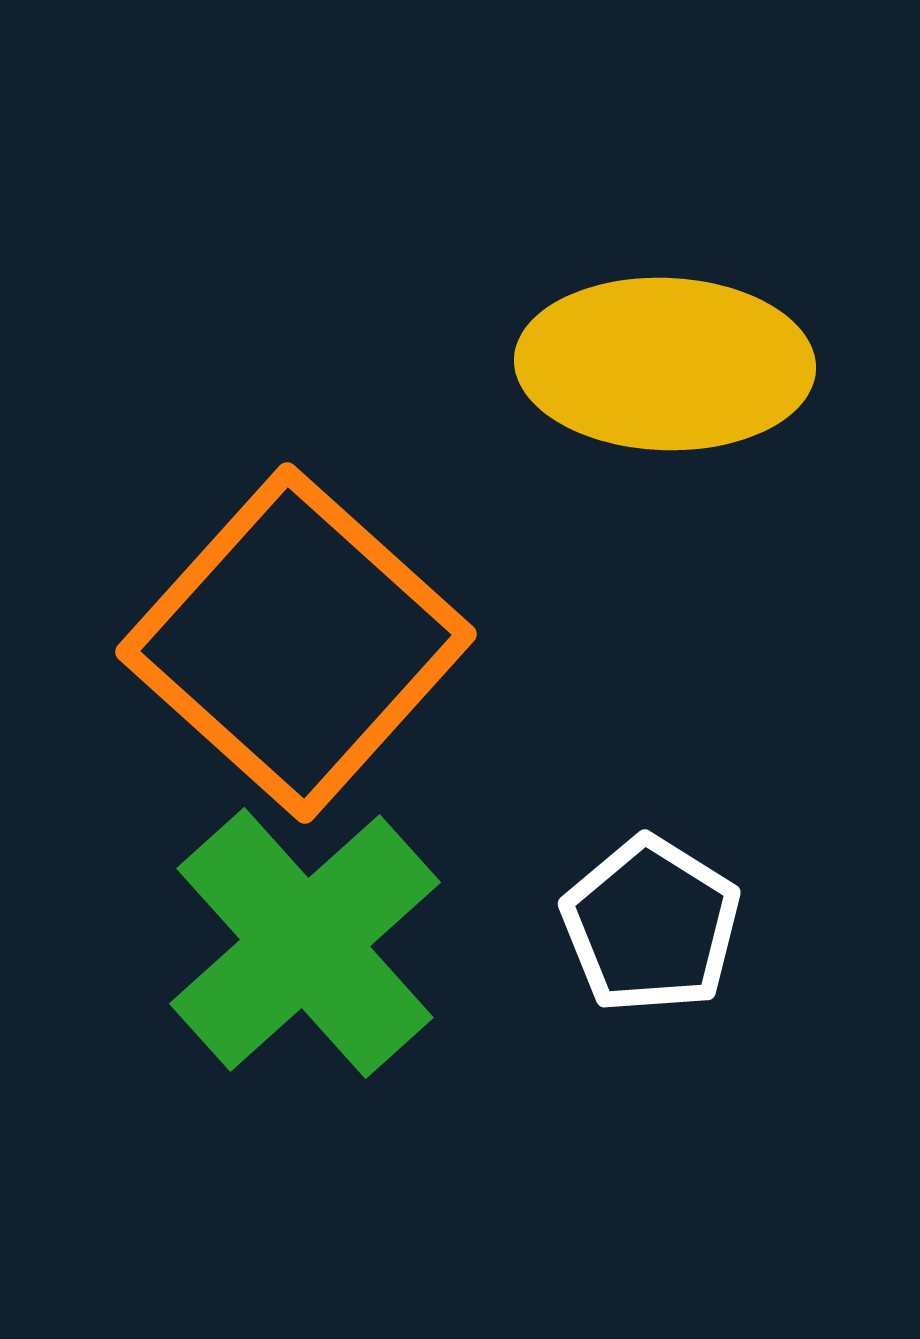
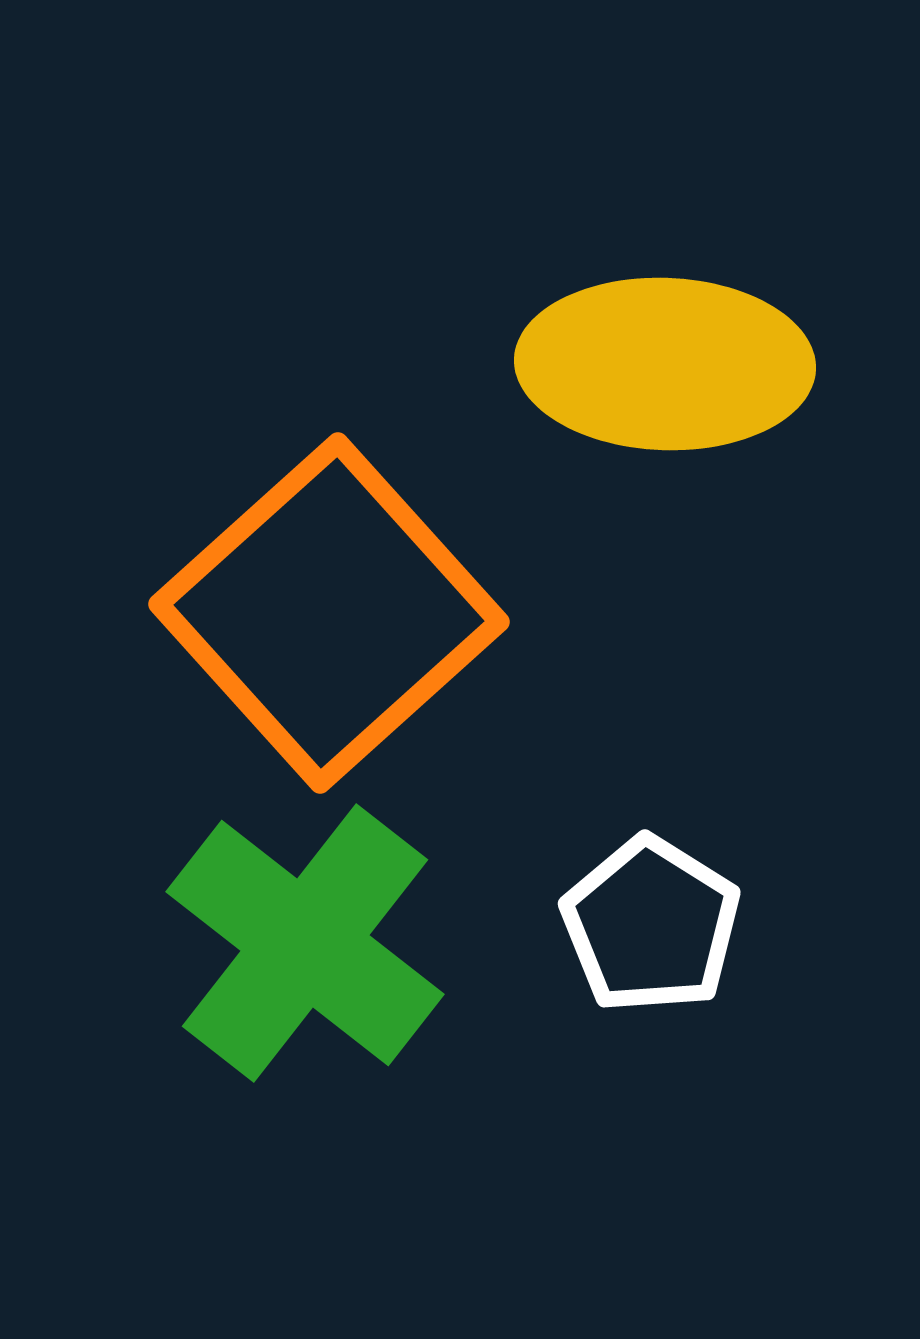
orange square: moved 33 px right, 30 px up; rotated 6 degrees clockwise
green cross: rotated 10 degrees counterclockwise
